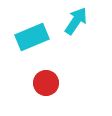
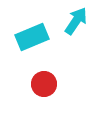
red circle: moved 2 px left, 1 px down
